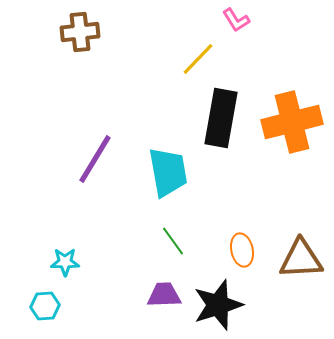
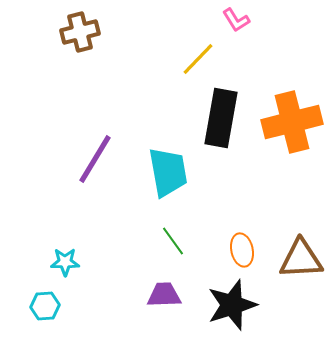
brown cross: rotated 9 degrees counterclockwise
black star: moved 14 px right
